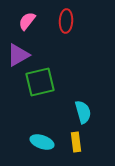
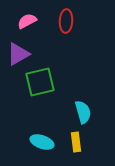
pink semicircle: rotated 24 degrees clockwise
purple triangle: moved 1 px up
